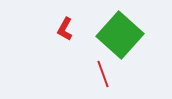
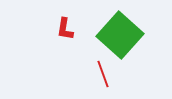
red L-shape: rotated 20 degrees counterclockwise
